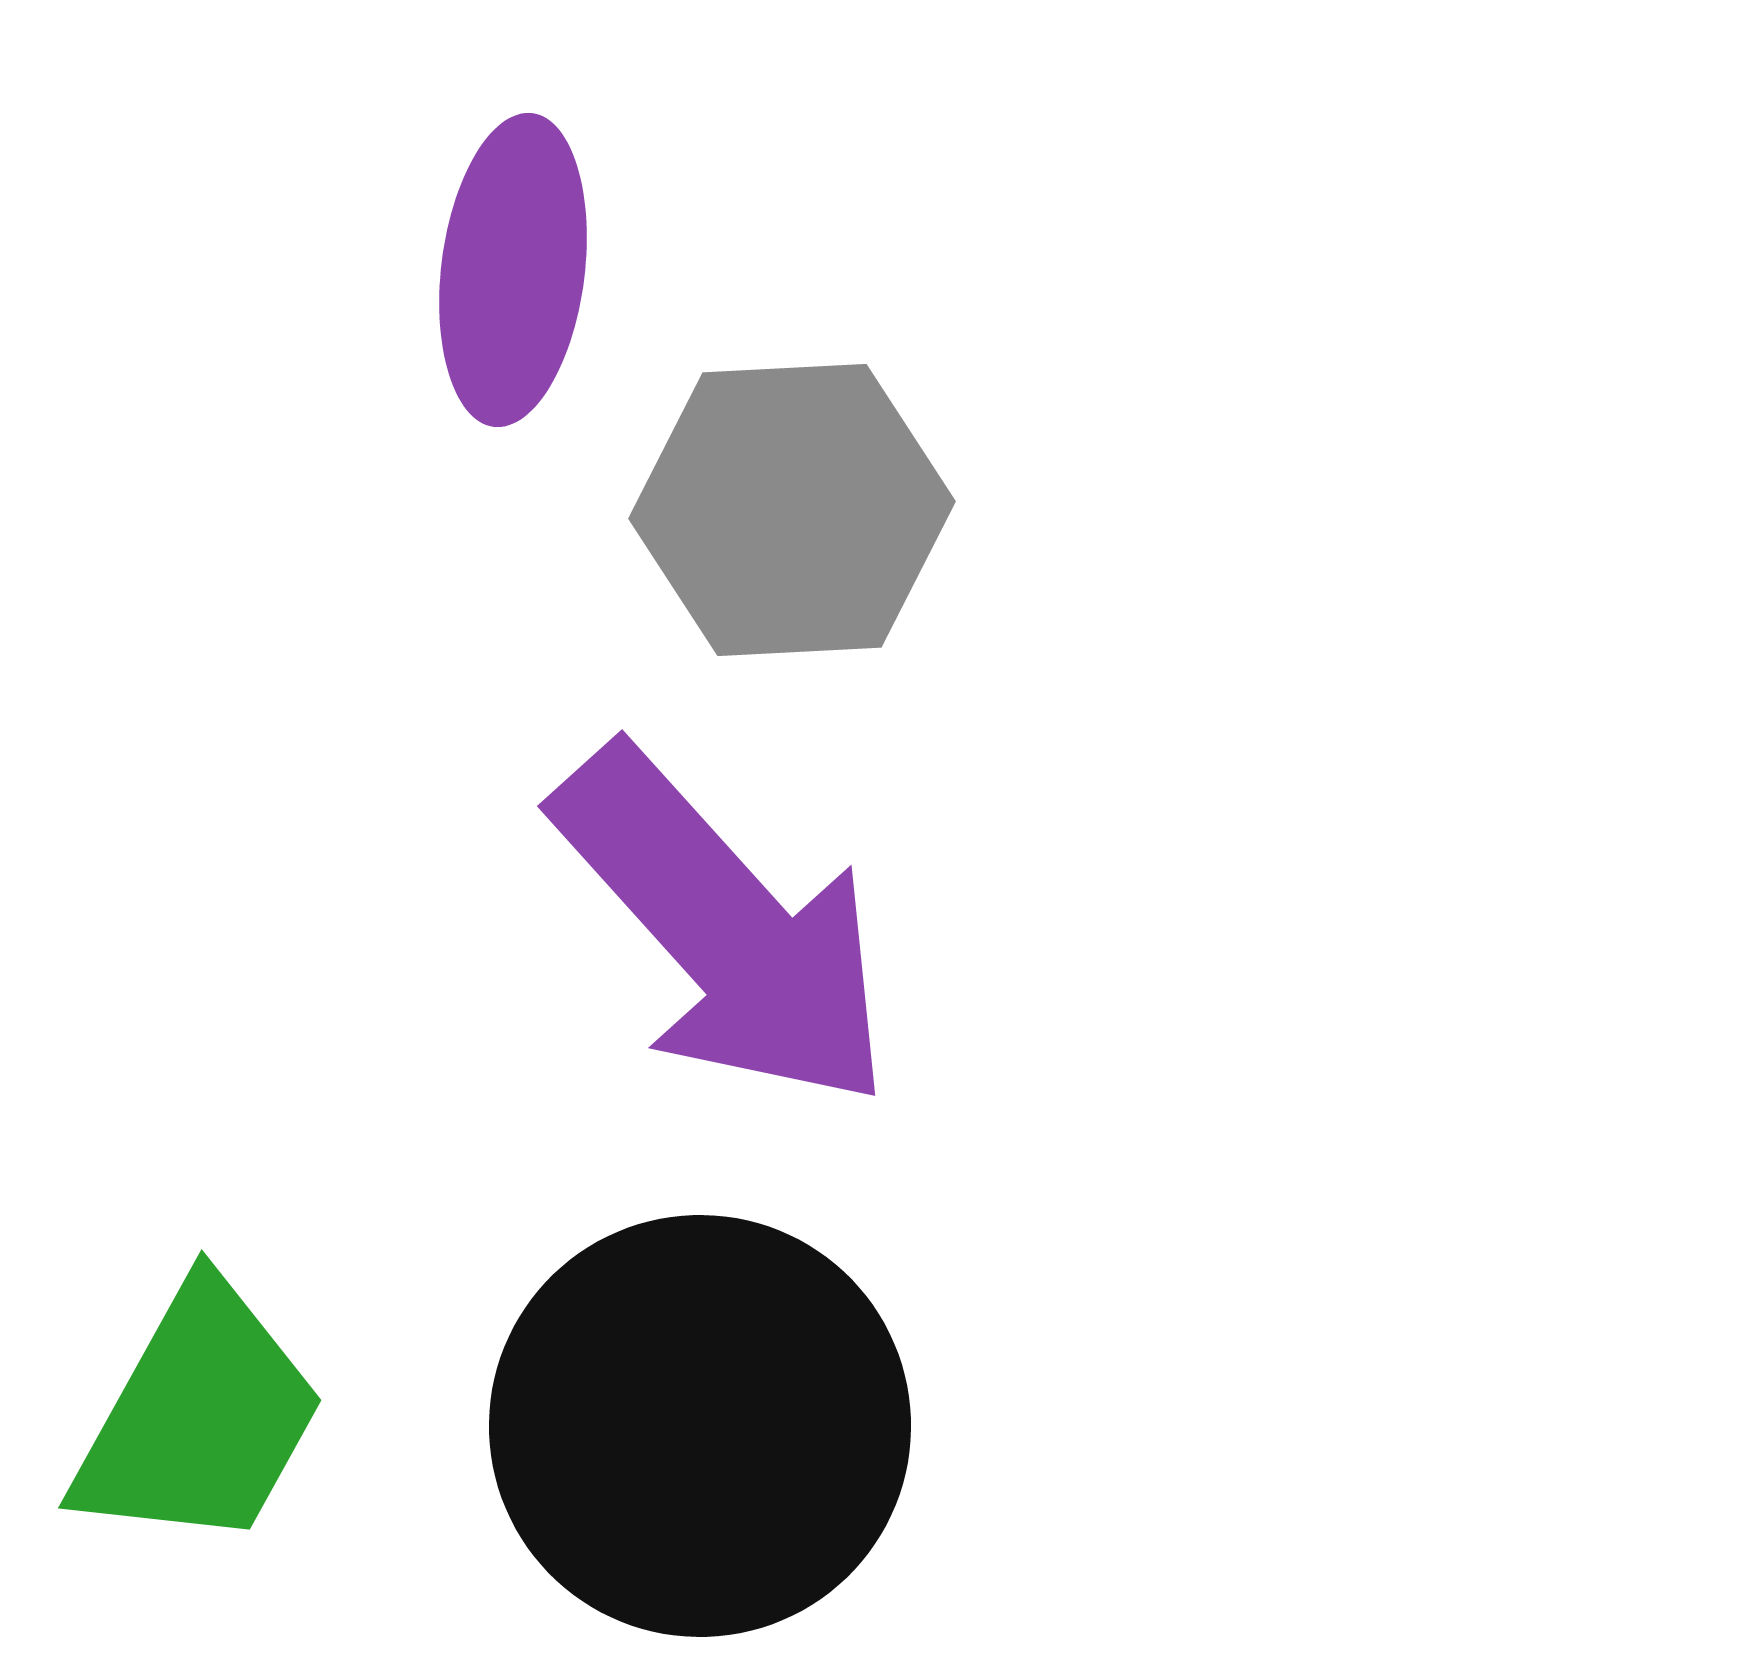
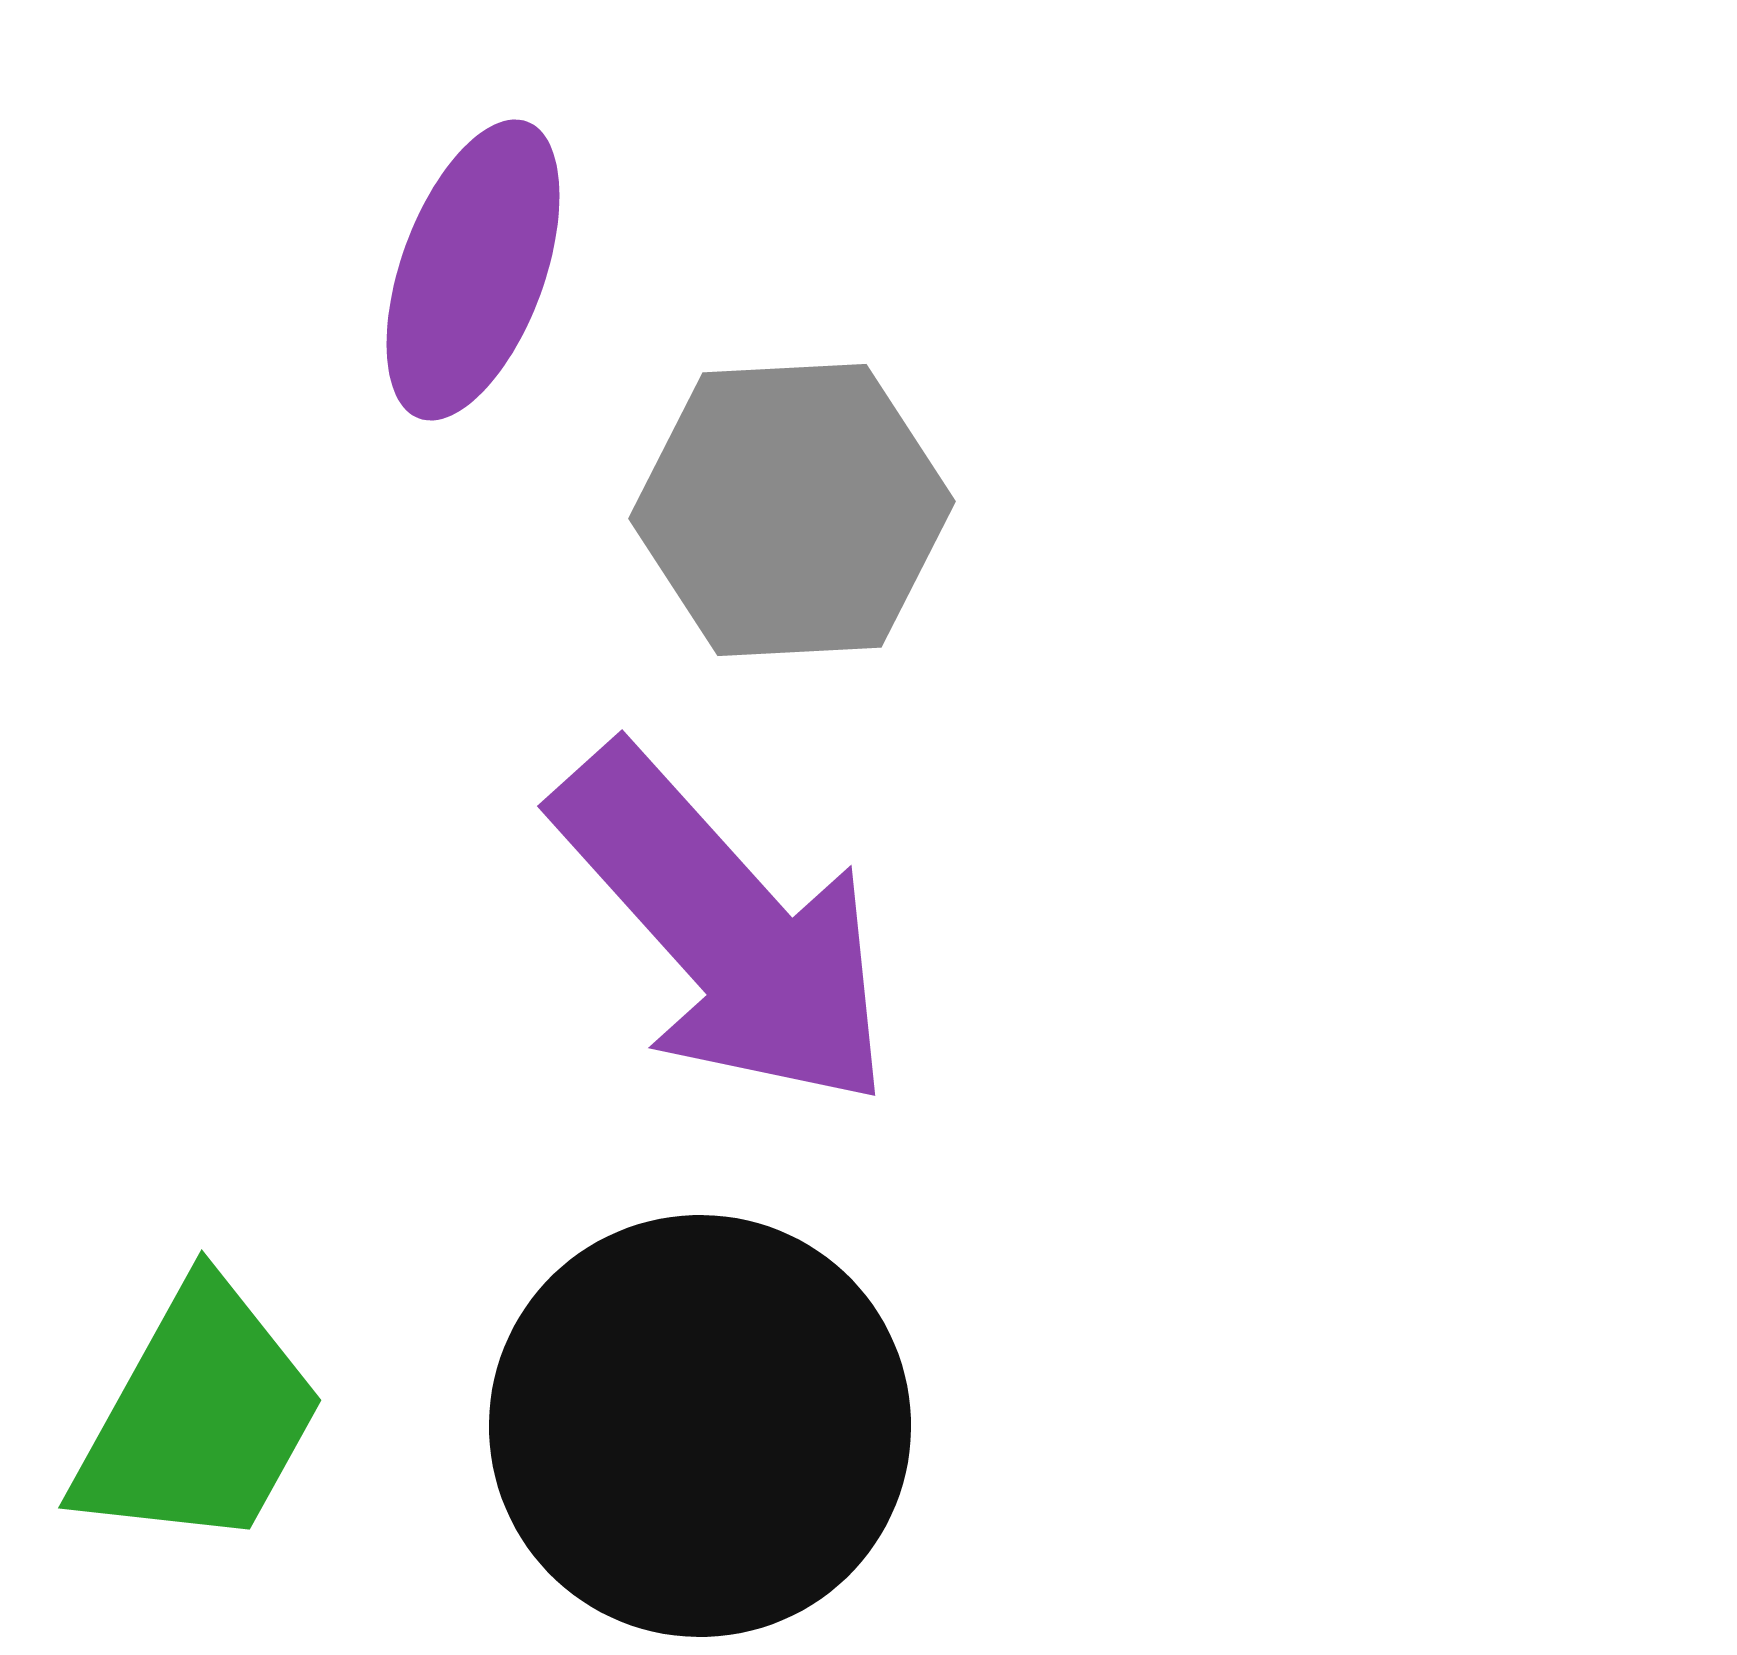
purple ellipse: moved 40 px left; rotated 13 degrees clockwise
